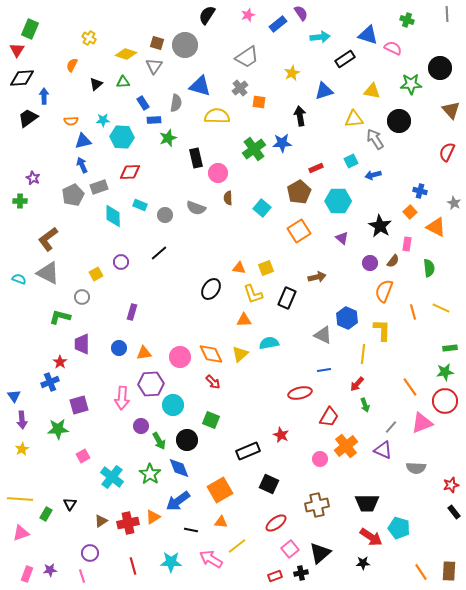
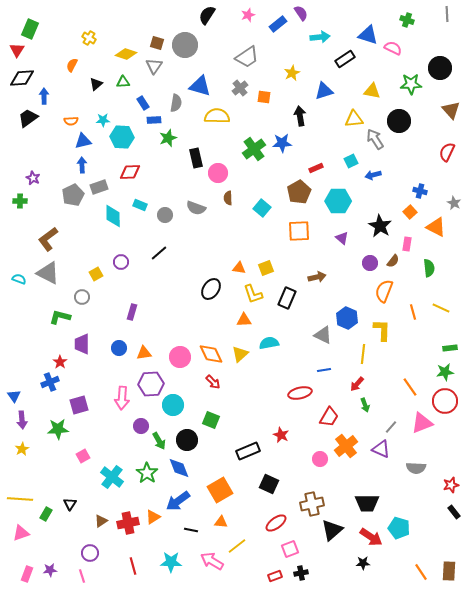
orange square at (259, 102): moved 5 px right, 5 px up
blue arrow at (82, 165): rotated 21 degrees clockwise
orange square at (299, 231): rotated 30 degrees clockwise
purple triangle at (383, 450): moved 2 px left, 1 px up
green star at (150, 474): moved 3 px left, 1 px up
brown cross at (317, 505): moved 5 px left, 1 px up
pink square at (290, 549): rotated 18 degrees clockwise
black triangle at (320, 553): moved 12 px right, 23 px up
pink arrow at (211, 559): moved 1 px right, 2 px down
